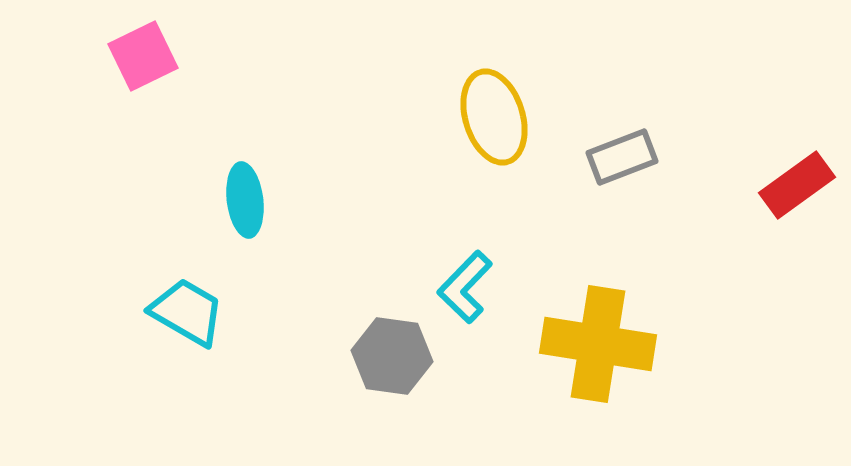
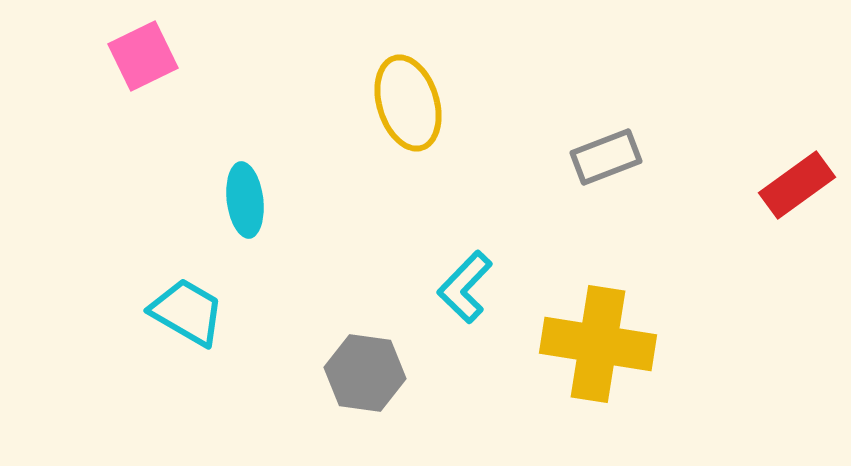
yellow ellipse: moved 86 px left, 14 px up
gray rectangle: moved 16 px left
gray hexagon: moved 27 px left, 17 px down
